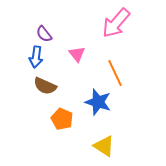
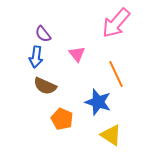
purple semicircle: moved 1 px left
orange line: moved 1 px right, 1 px down
yellow triangle: moved 7 px right, 11 px up
